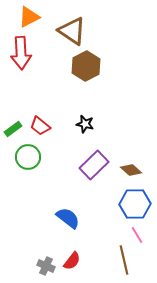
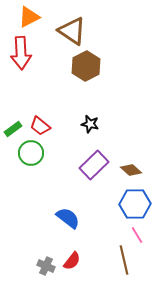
black star: moved 5 px right
green circle: moved 3 px right, 4 px up
